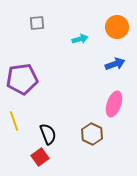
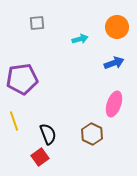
blue arrow: moved 1 px left, 1 px up
